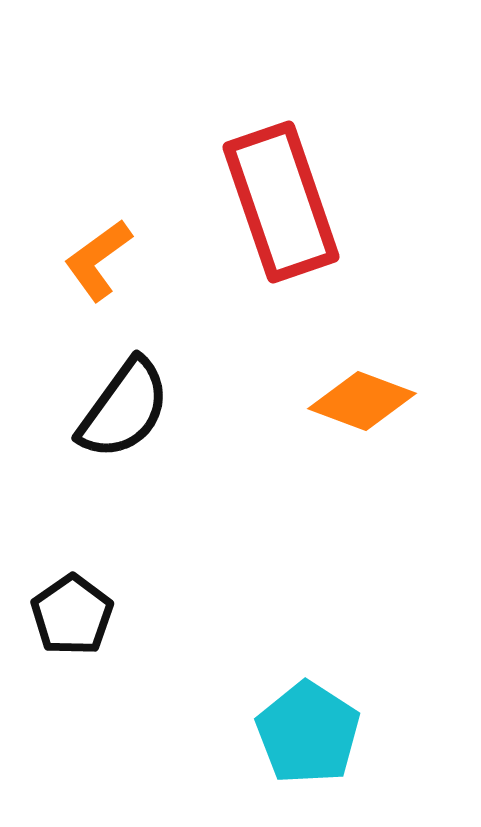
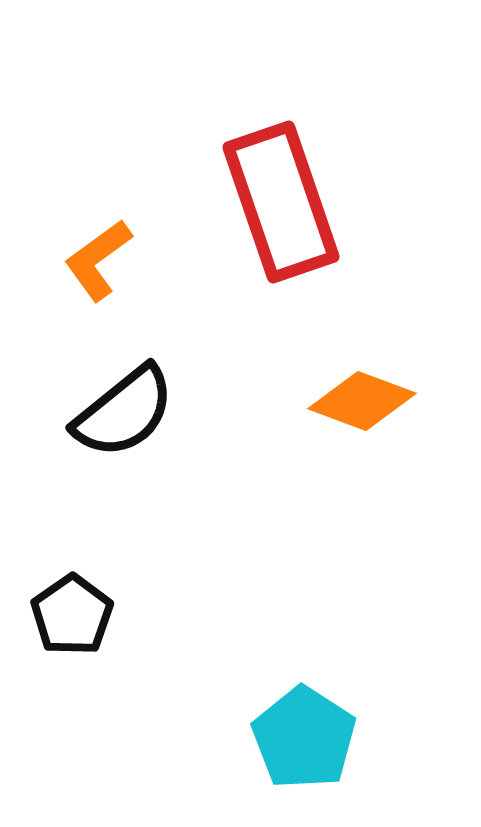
black semicircle: moved 3 px down; rotated 15 degrees clockwise
cyan pentagon: moved 4 px left, 5 px down
